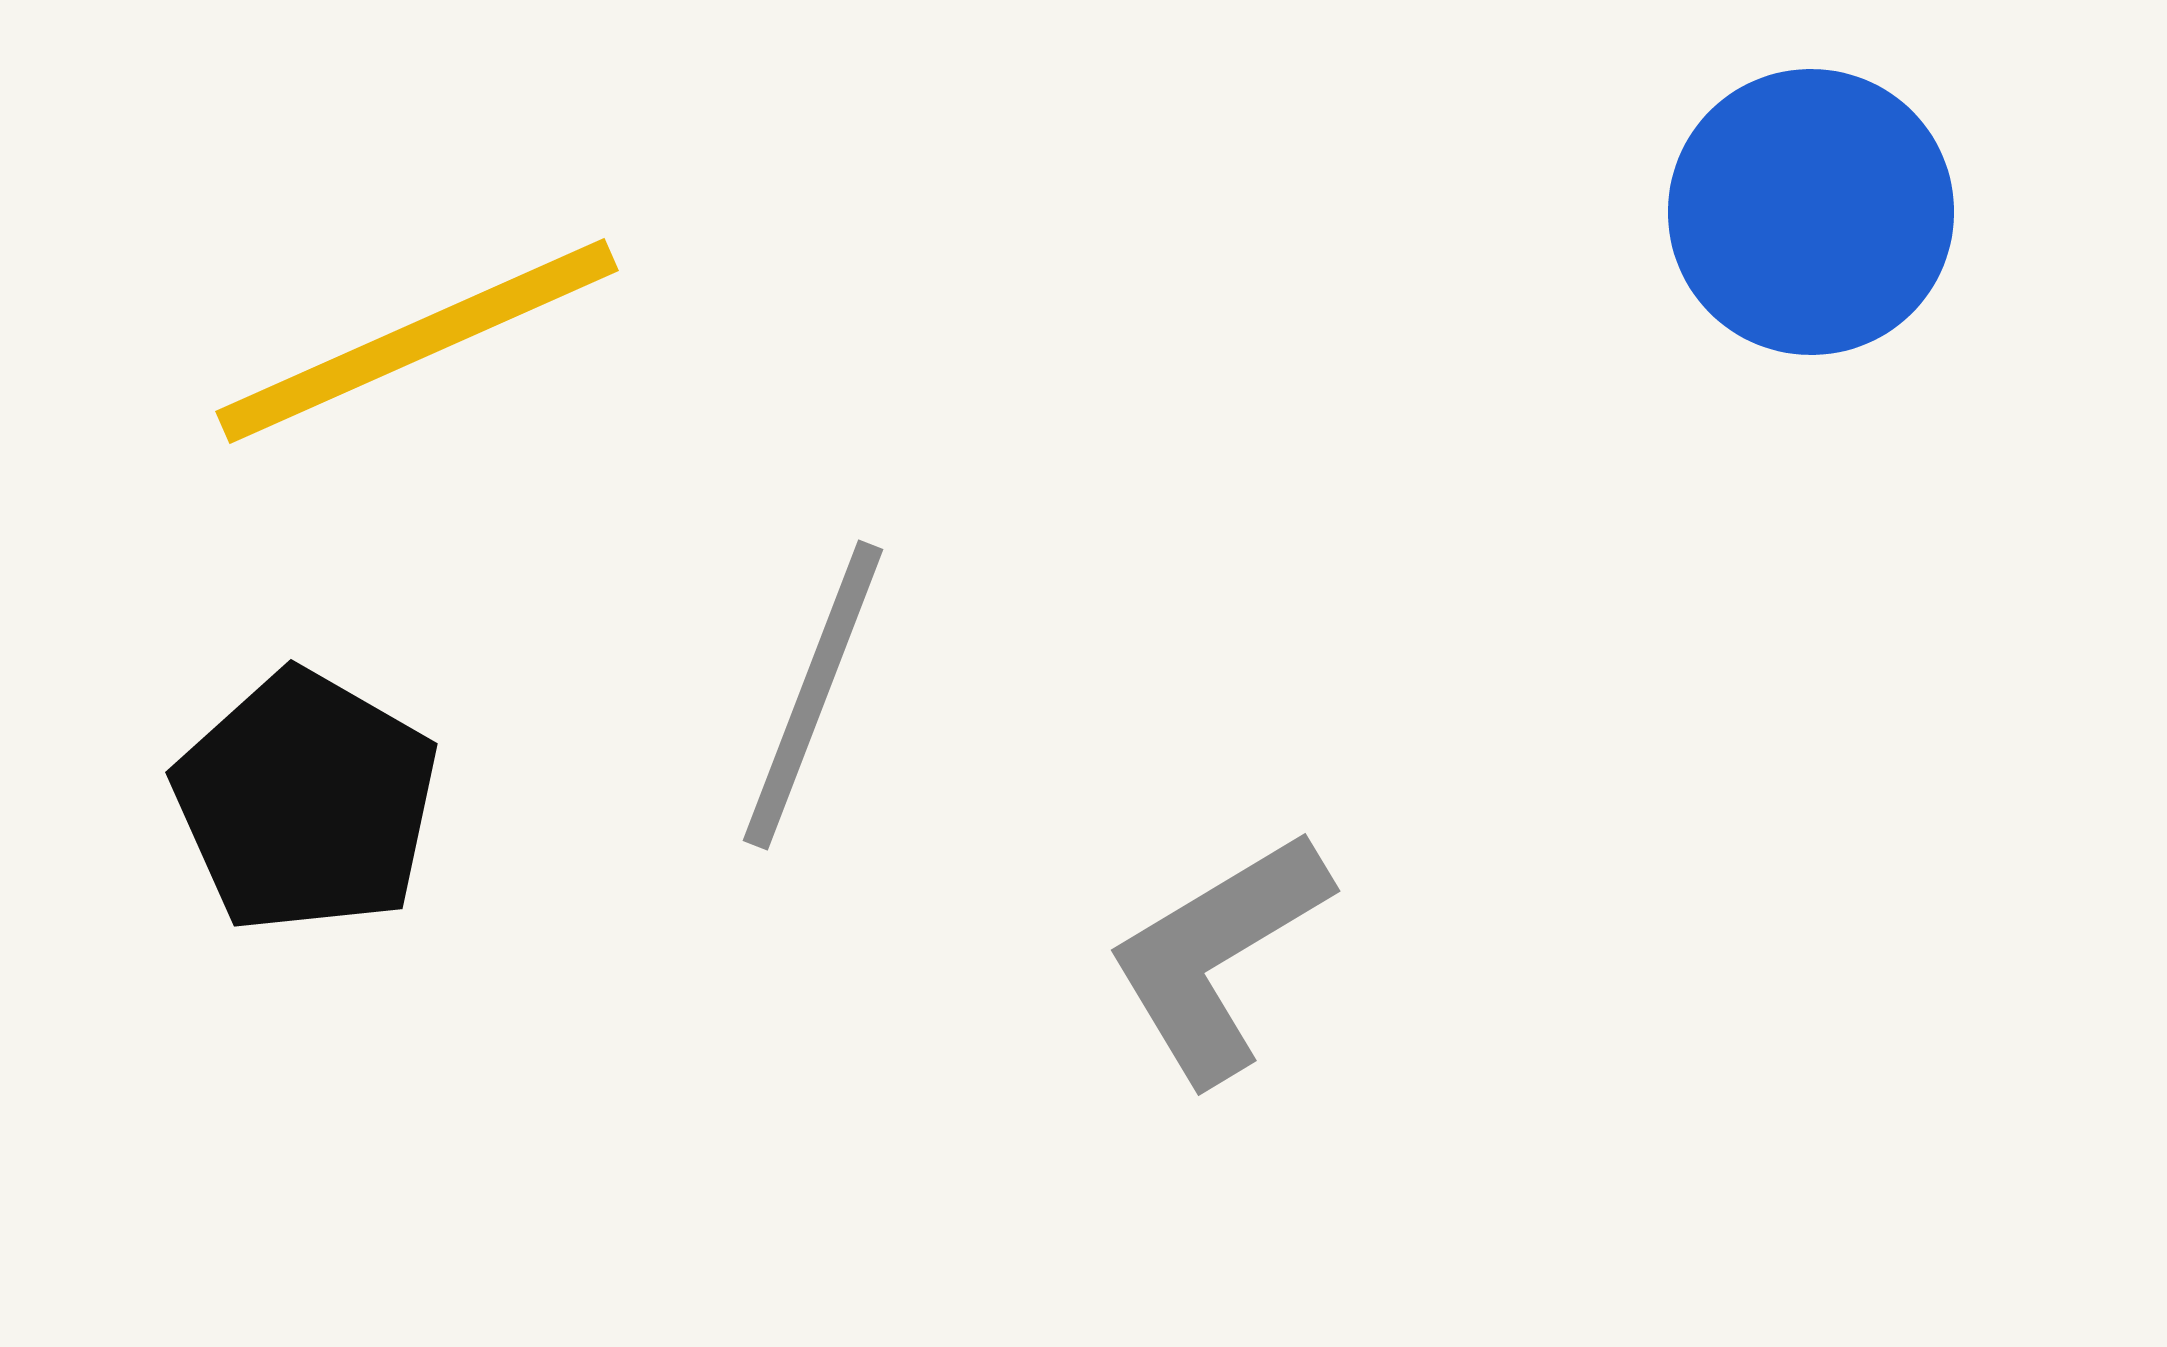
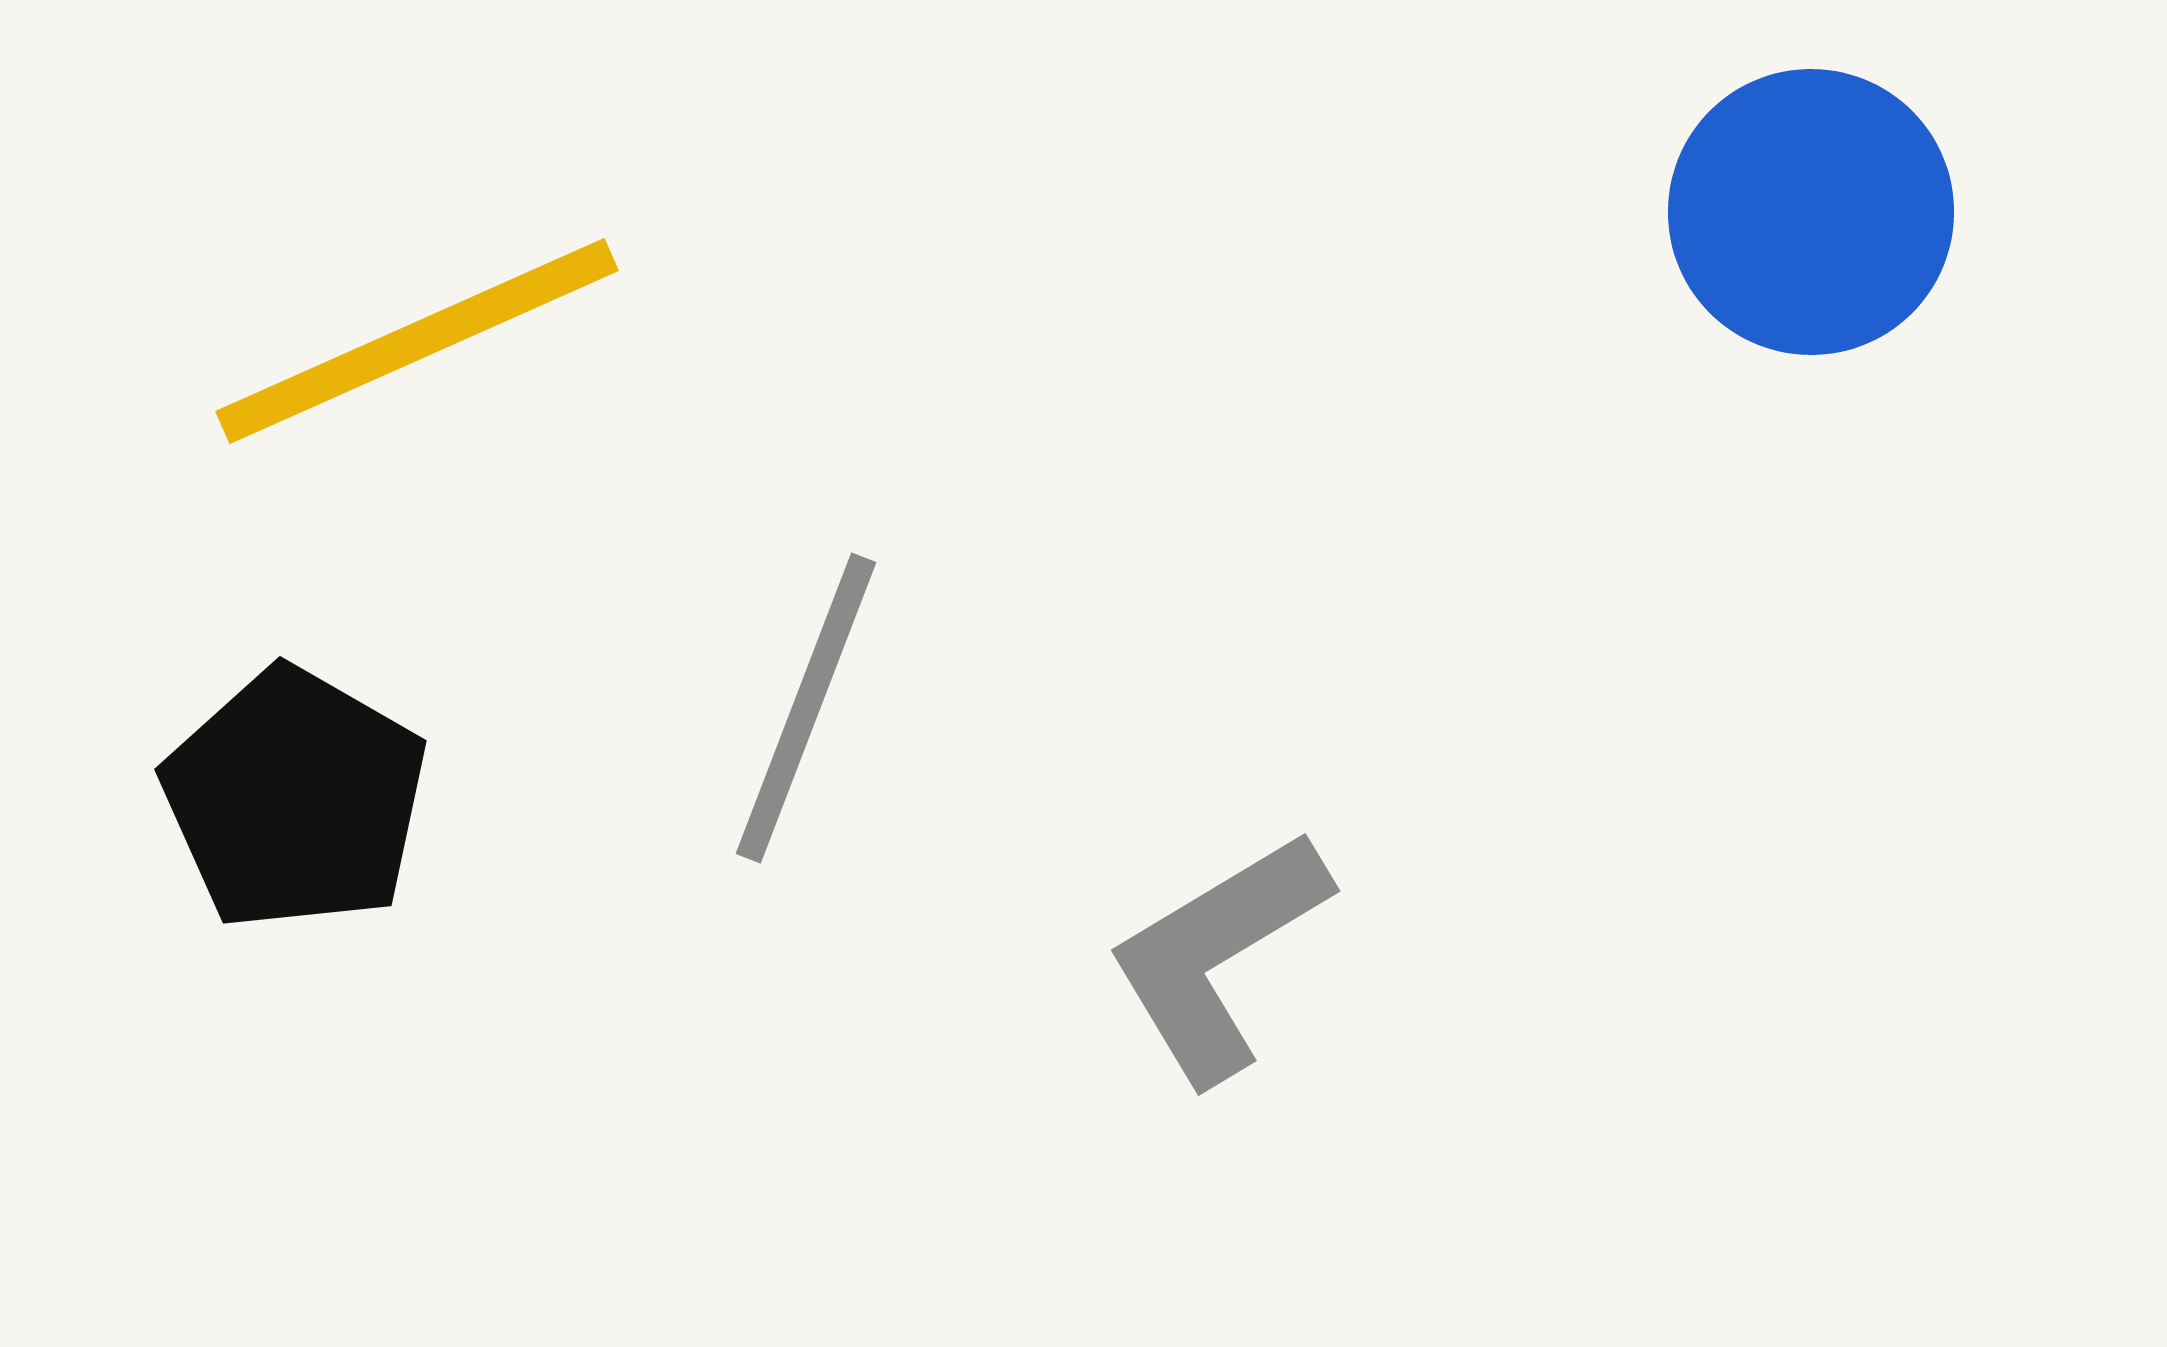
gray line: moved 7 px left, 13 px down
black pentagon: moved 11 px left, 3 px up
